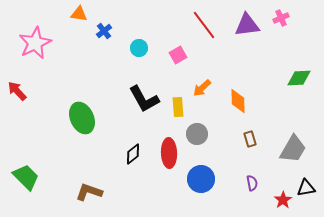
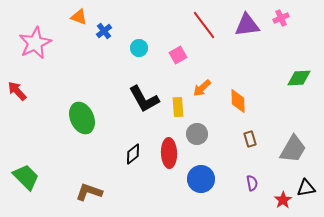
orange triangle: moved 3 px down; rotated 12 degrees clockwise
